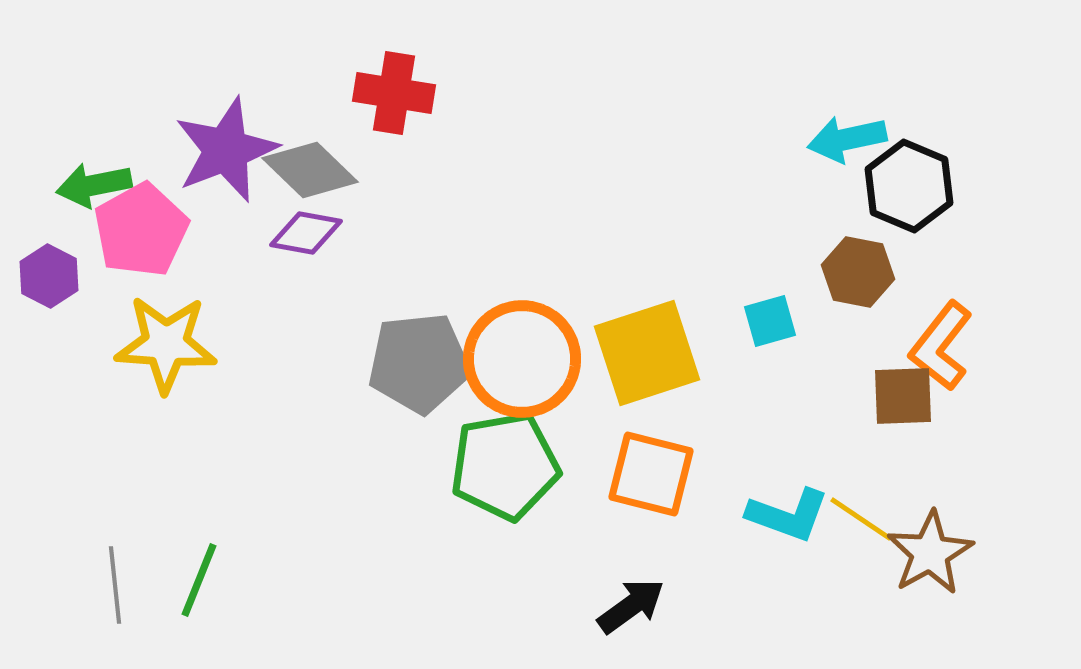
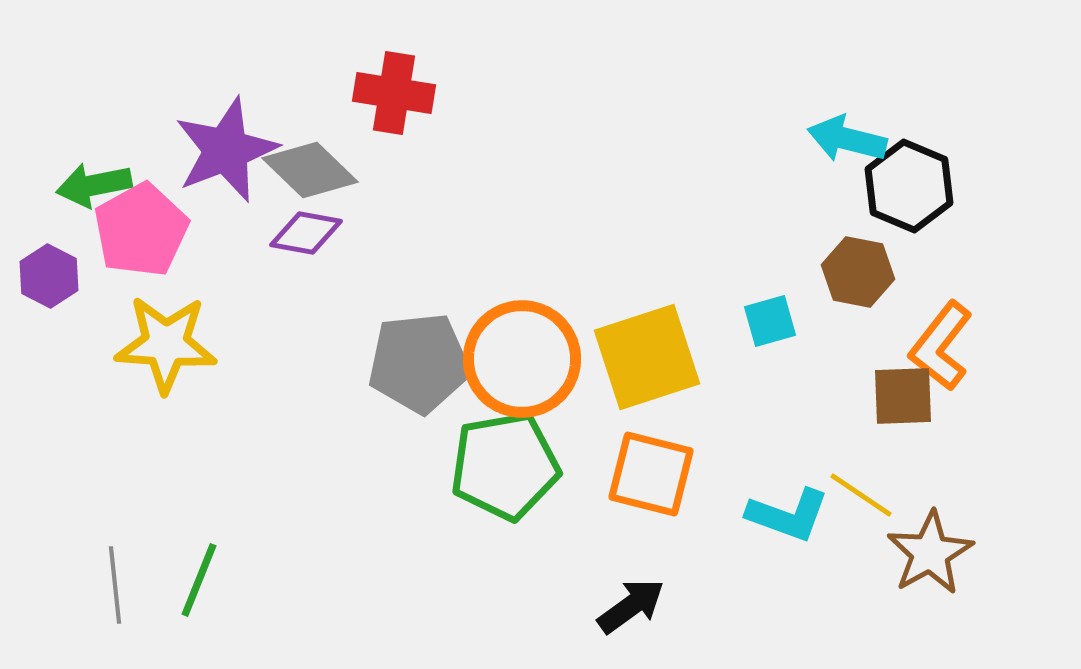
cyan arrow: rotated 26 degrees clockwise
yellow square: moved 4 px down
yellow line: moved 24 px up
